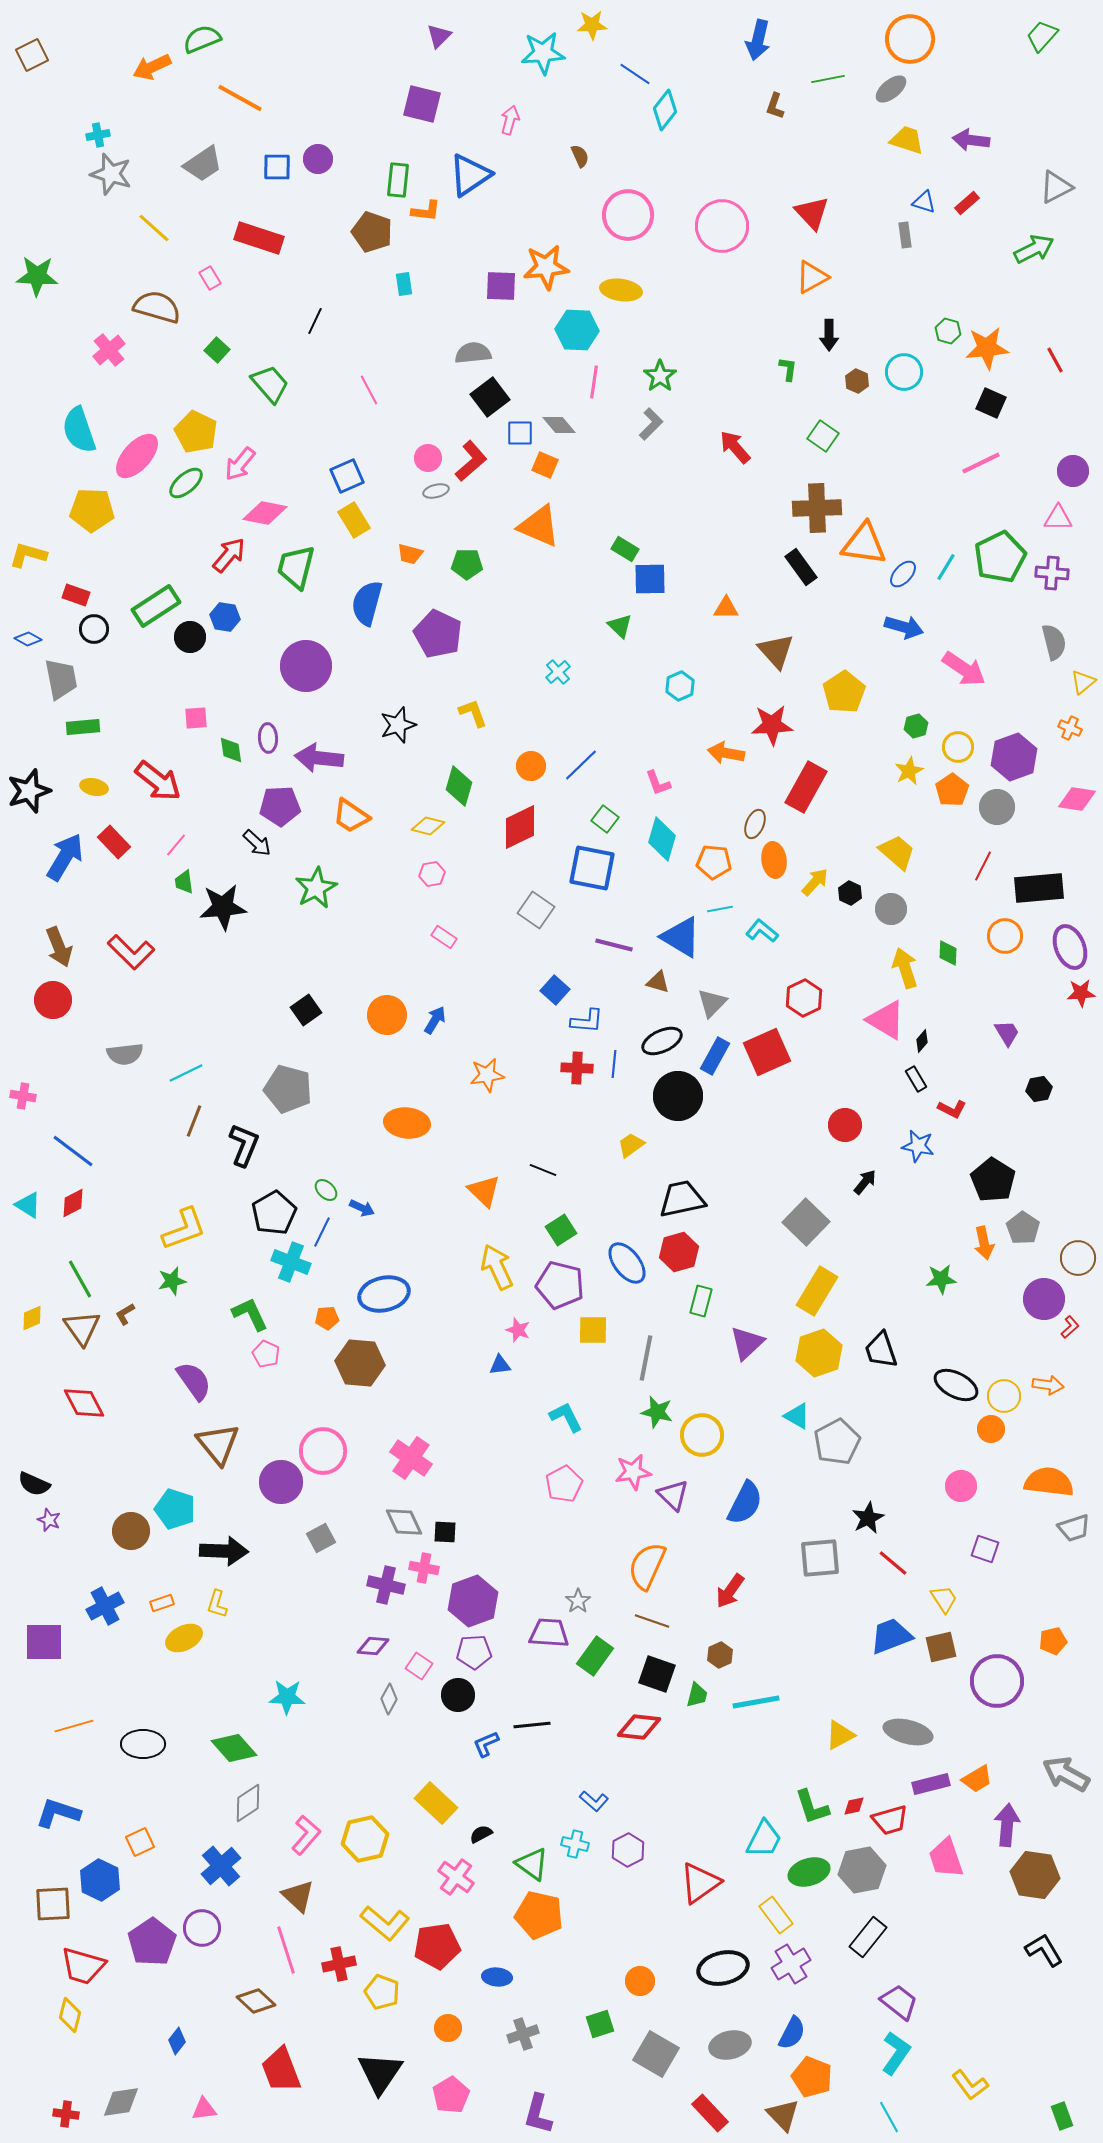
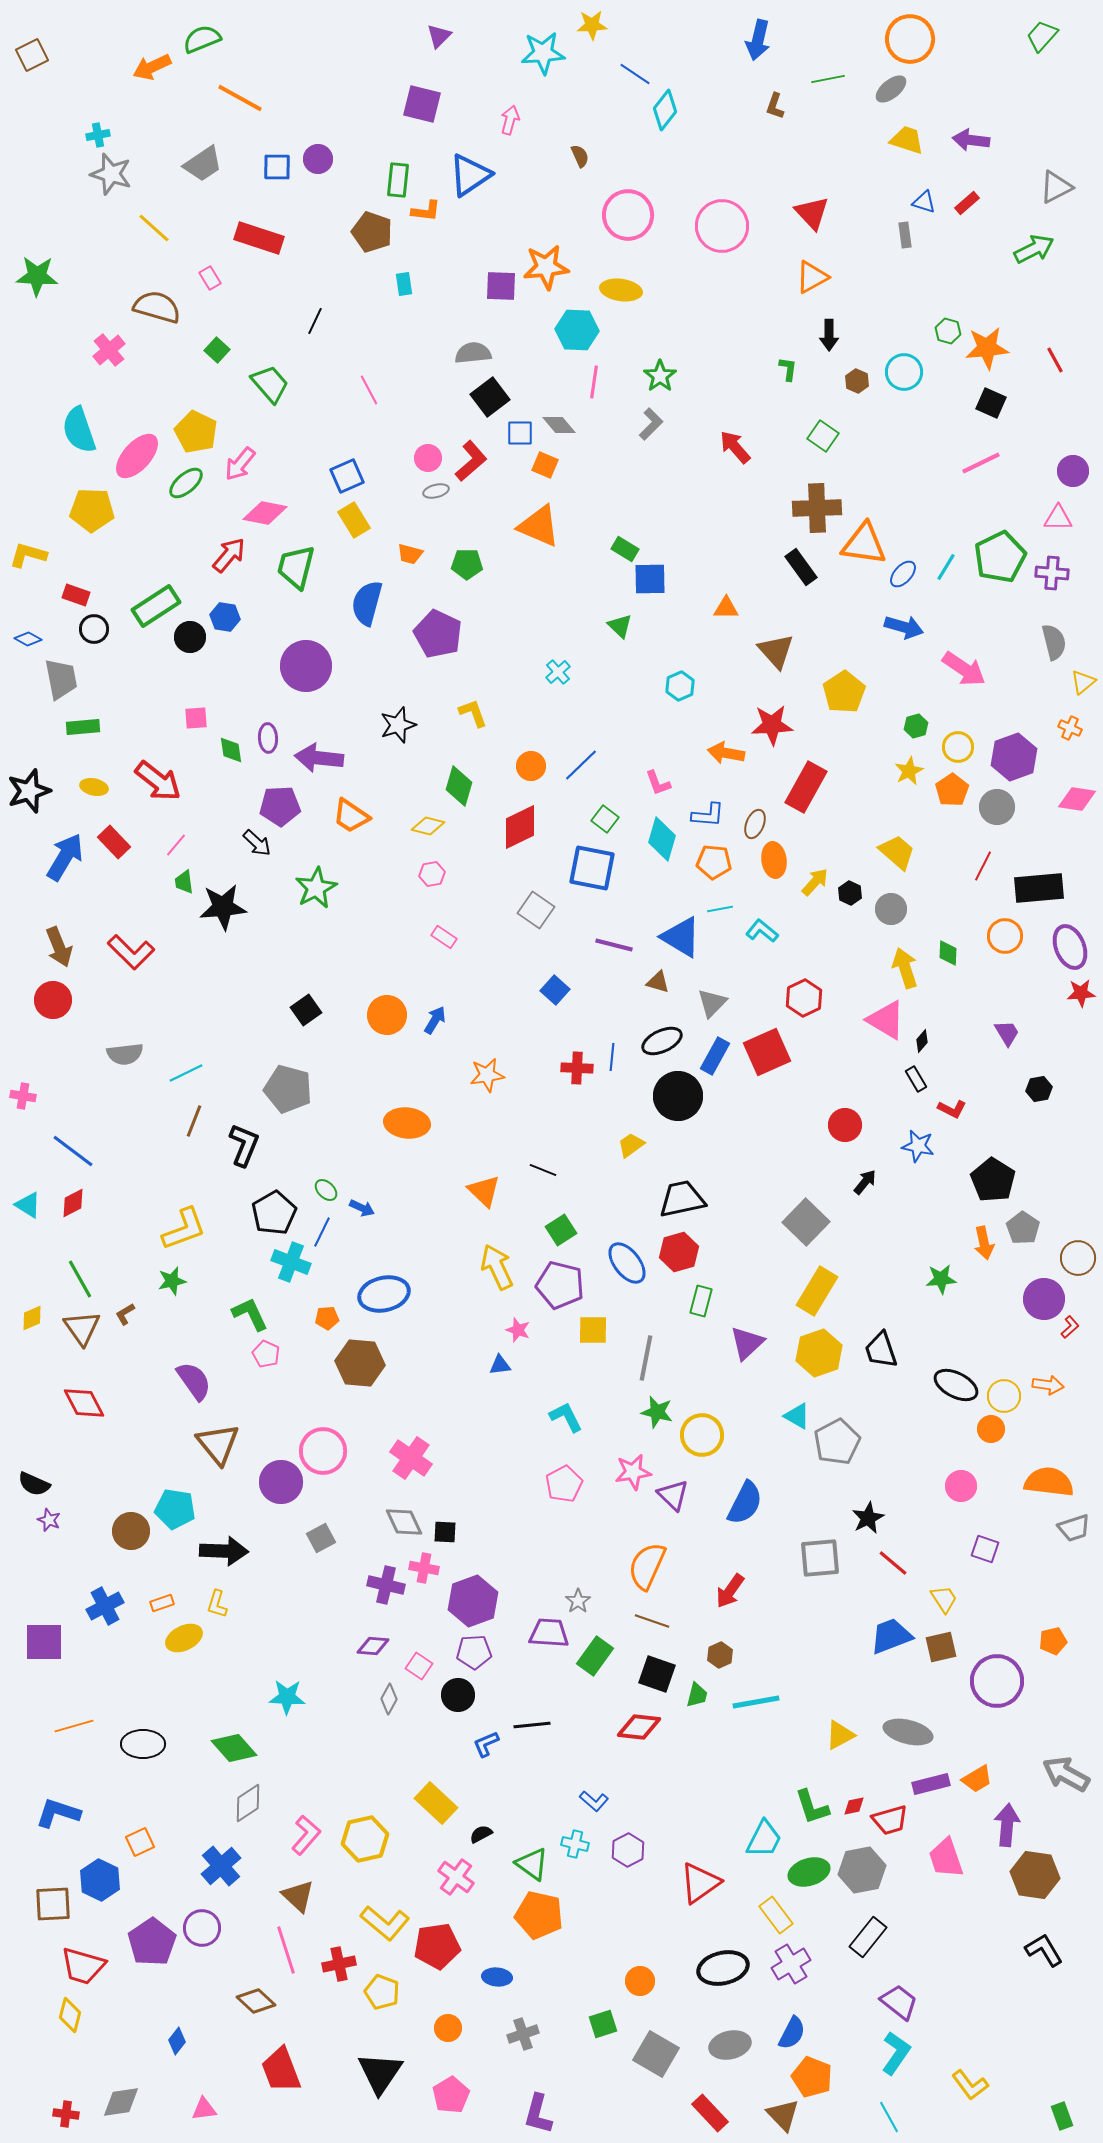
blue L-shape at (587, 1021): moved 121 px right, 206 px up
blue line at (614, 1064): moved 2 px left, 7 px up
cyan pentagon at (175, 1509): rotated 9 degrees counterclockwise
green square at (600, 2024): moved 3 px right
